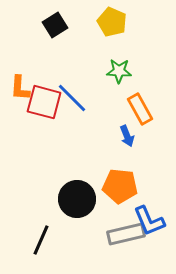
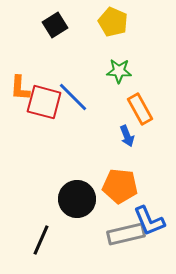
yellow pentagon: moved 1 px right
blue line: moved 1 px right, 1 px up
